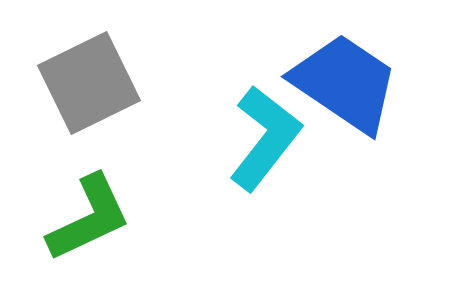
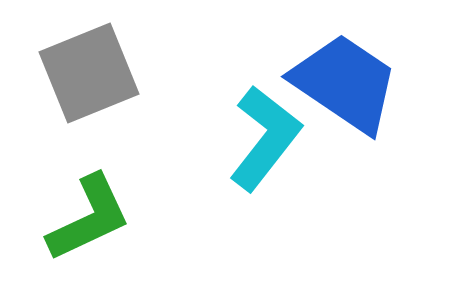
gray square: moved 10 px up; rotated 4 degrees clockwise
